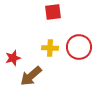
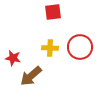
red circle: moved 1 px right
red star: rotated 28 degrees clockwise
